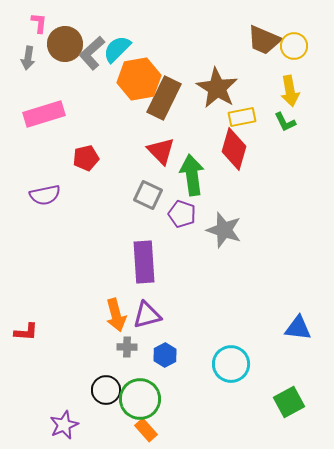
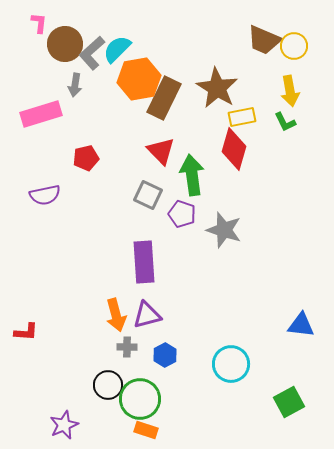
gray arrow: moved 47 px right, 27 px down
pink rectangle: moved 3 px left
blue triangle: moved 3 px right, 3 px up
black circle: moved 2 px right, 5 px up
orange rectangle: rotated 30 degrees counterclockwise
